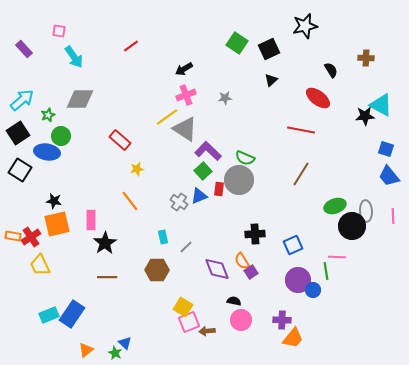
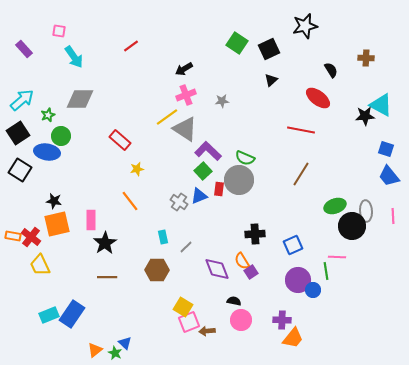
gray star at (225, 98): moved 3 px left, 3 px down
red cross at (31, 237): rotated 18 degrees counterclockwise
orange triangle at (86, 350): moved 9 px right
